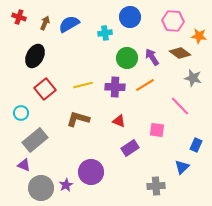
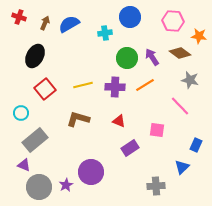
gray star: moved 3 px left, 2 px down
gray circle: moved 2 px left, 1 px up
